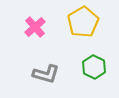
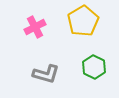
yellow pentagon: moved 1 px up
pink cross: rotated 15 degrees clockwise
